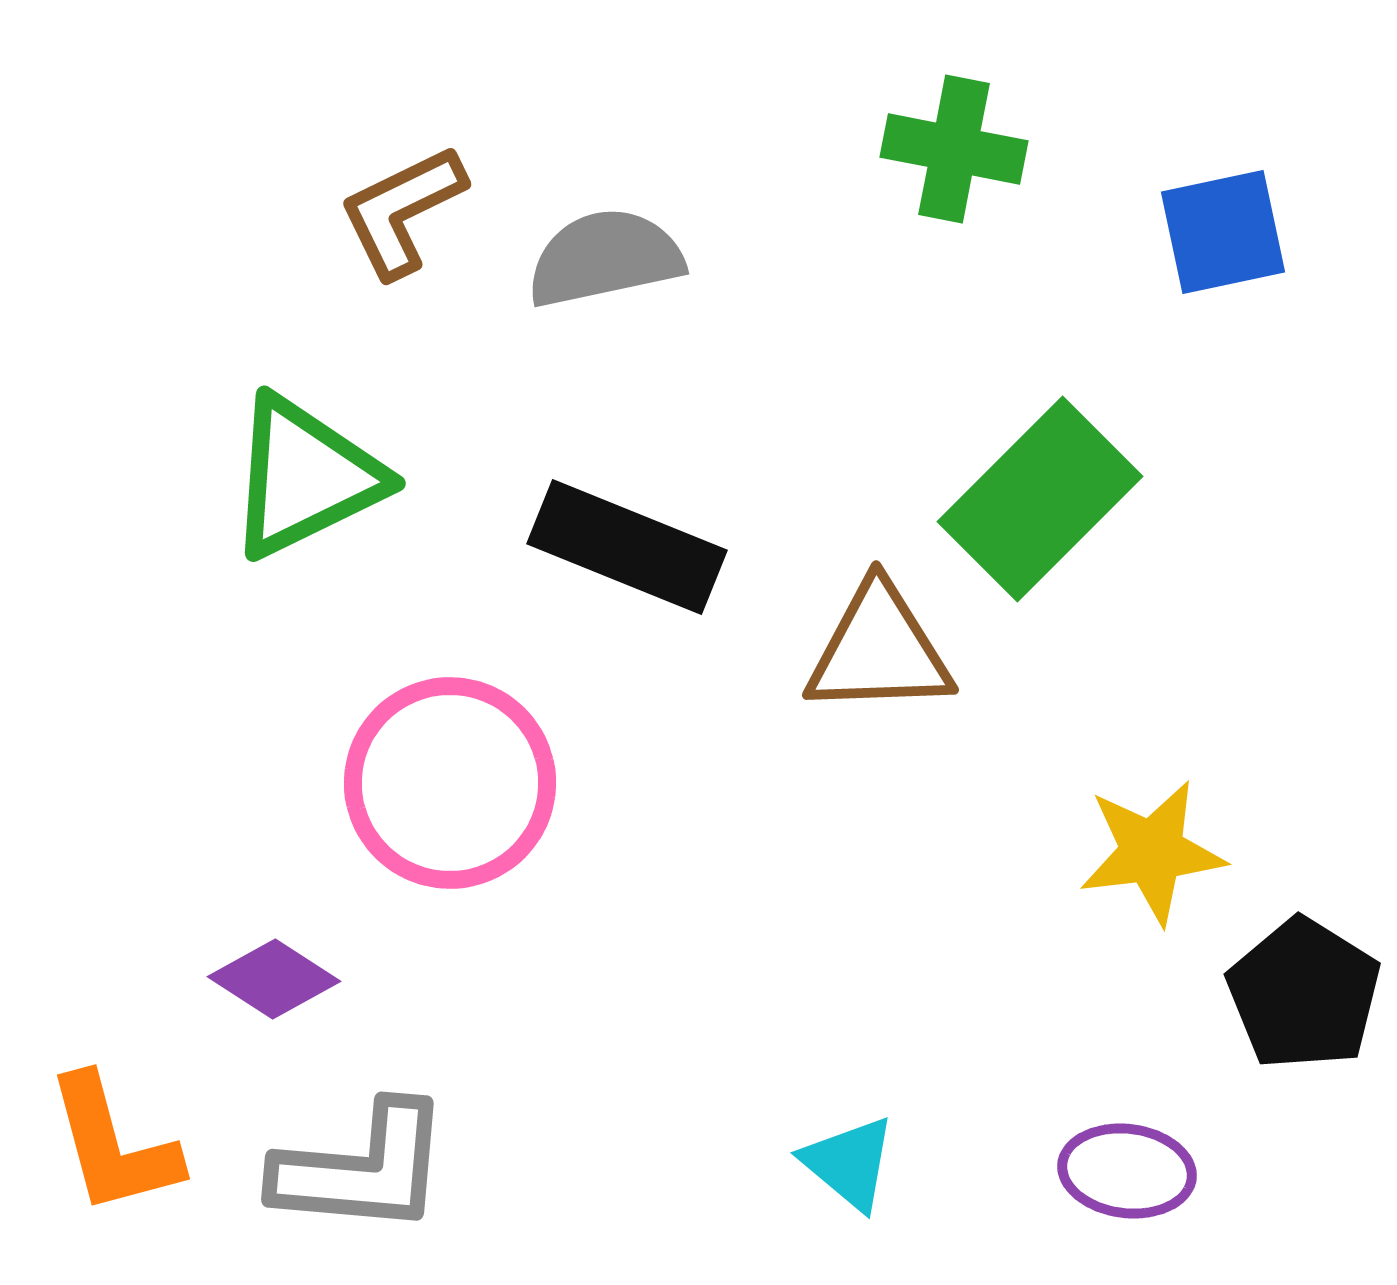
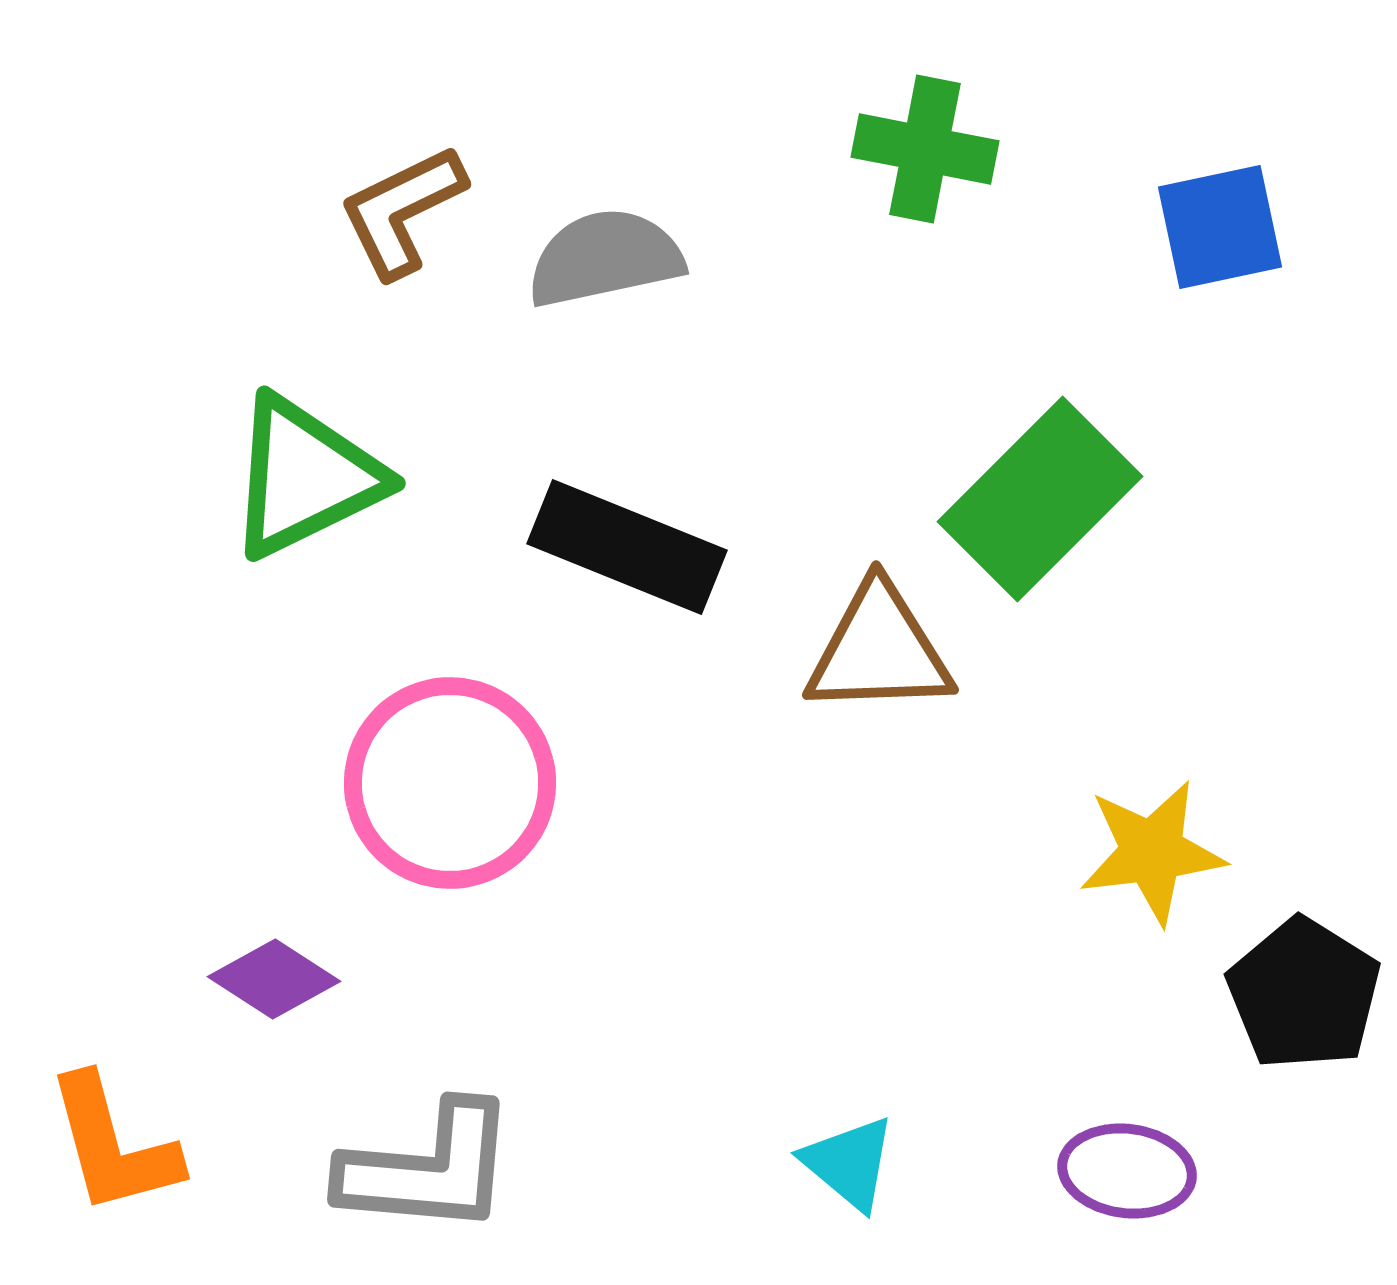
green cross: moved 29 px left
blue square: moved 3 px left, 5 px up
gray L-shape: moved 66 px right
